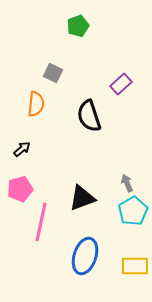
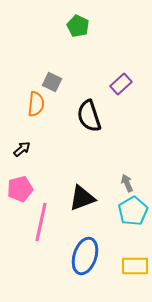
green pentagon: rotated 25 degrees counterclockwise
gray square: moved 1 px left, 9 px down
